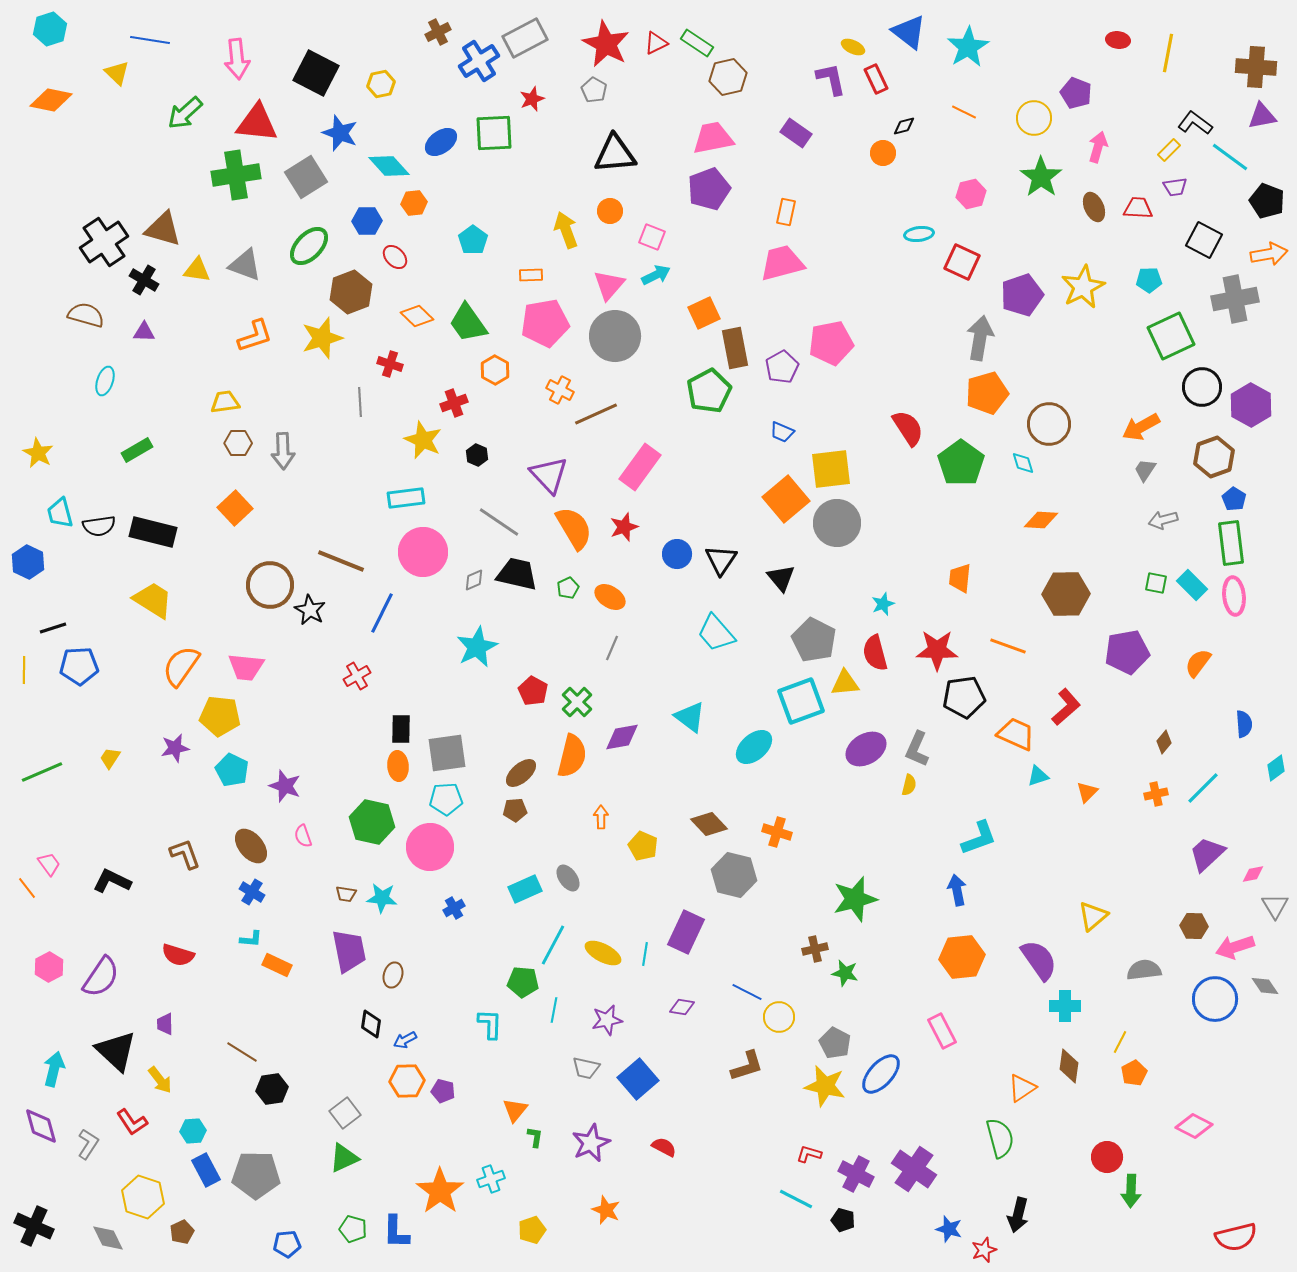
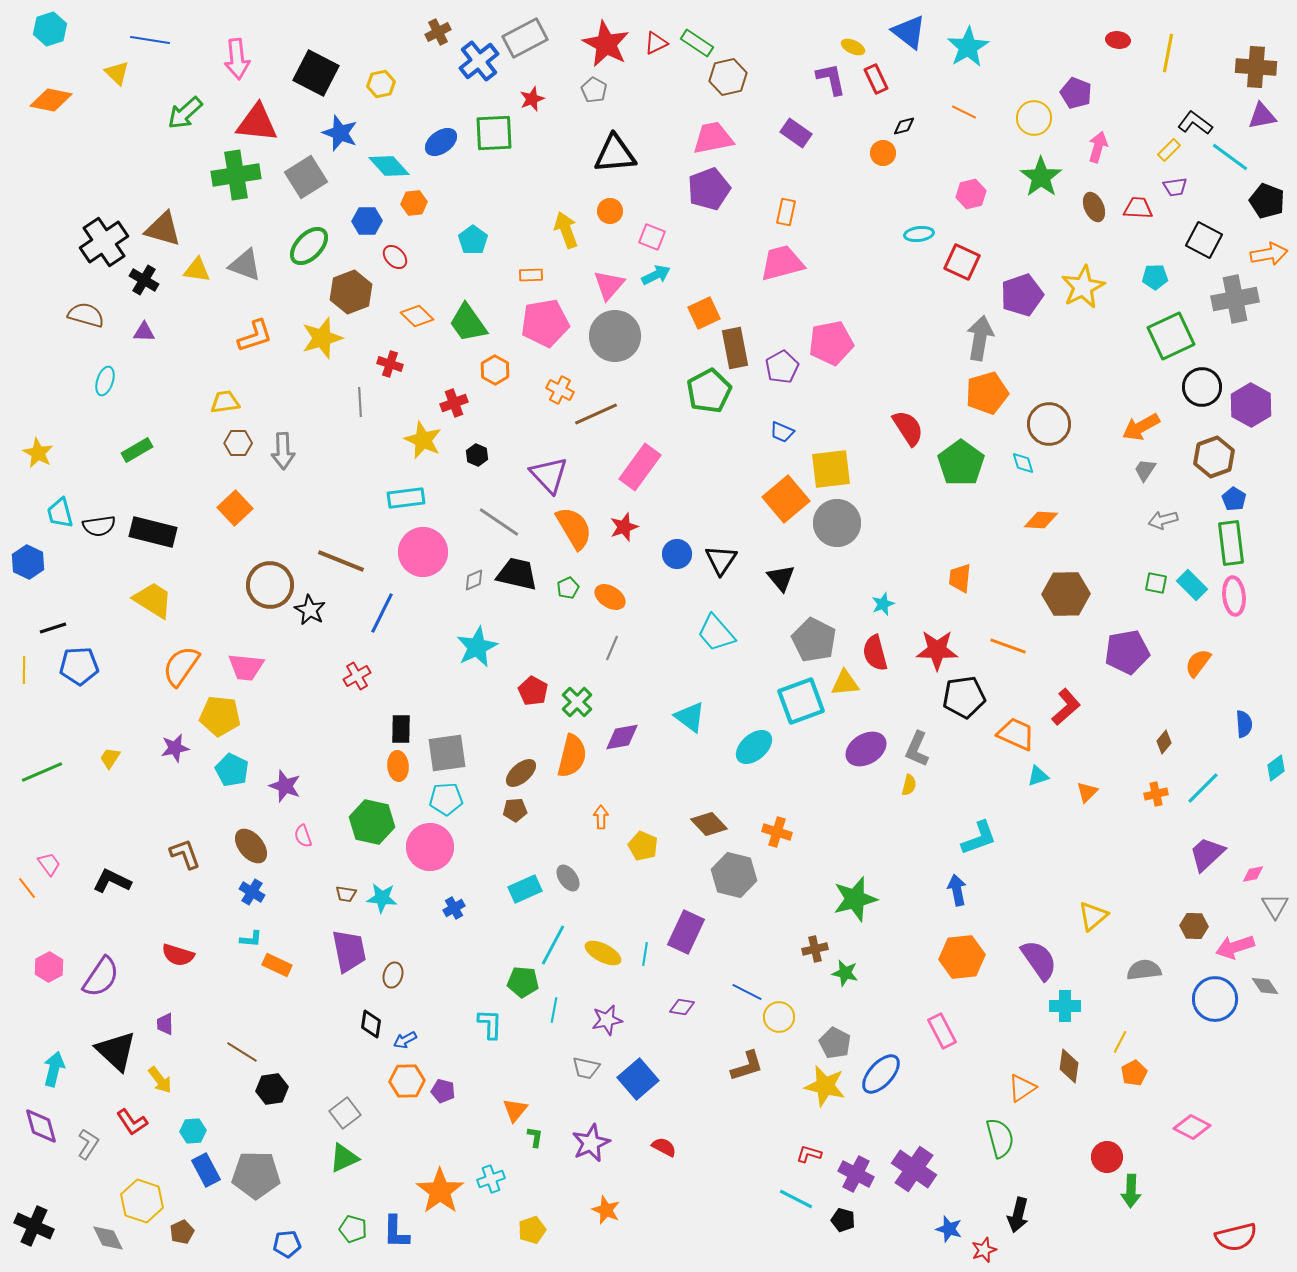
blue cross at (479, 61): rotated 6 degrees counterclockwise
cyan pentagon at (1149, 280): moved 6 px right, 3 px up
pink diamond at (1194, 1126): moved 2 px left, 1 px down
yellow hexagon at (143, 1197): moved 1 px left, 4 px down
